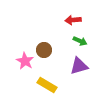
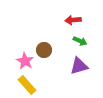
yellow rectangle: moved 20 px left; rotated 18 degrees clockwise
